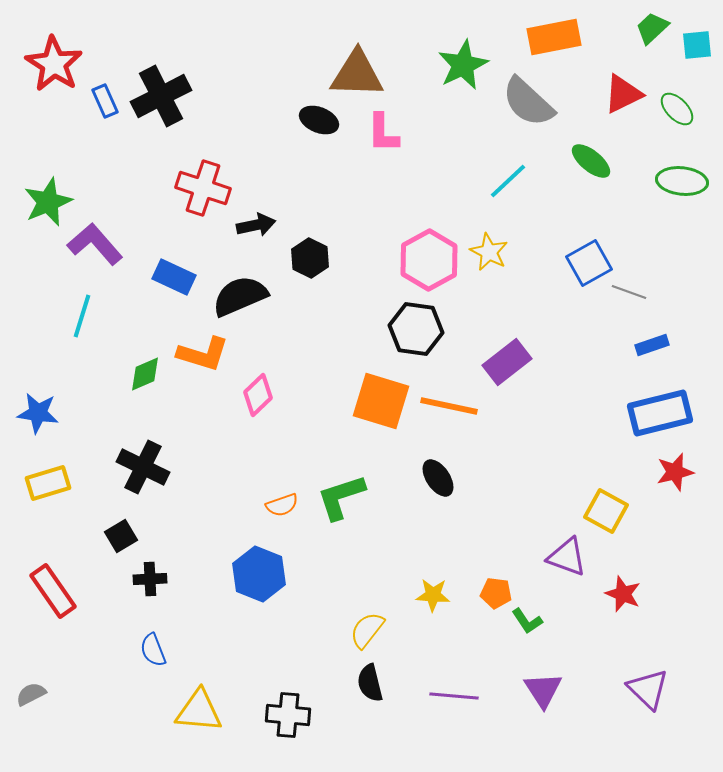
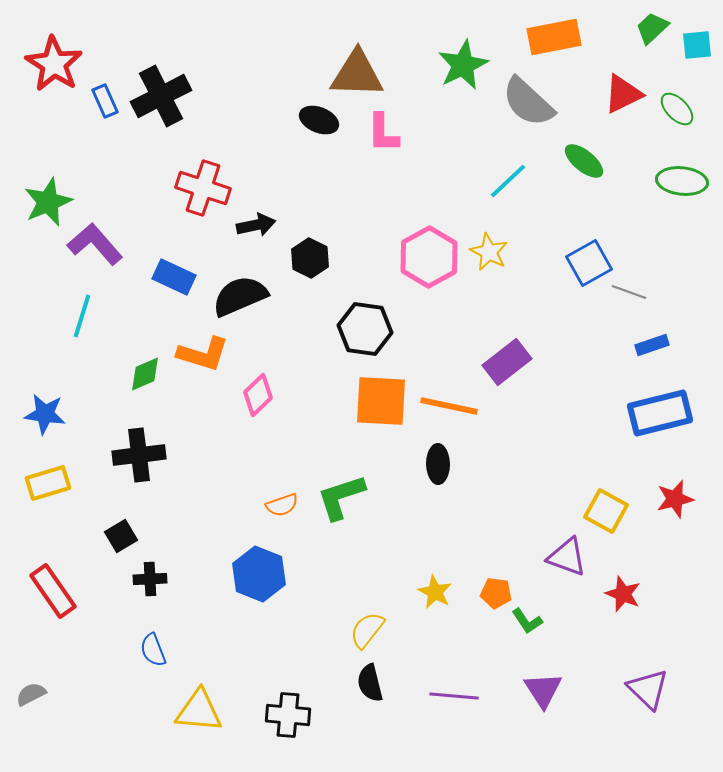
green ellipse at (591, 161): moved 7 px left
pink hexagon at (429, 260): moved 3 px up
black hexagon at (416, 329): moved 51 px left
orange square at (381, 401): rotated 14 degrees counterclockwise
blue star at (38, 413): moved 7 px right, 1 px down
black cross at (143, 467): moved 4 px left, 12 px up; rotated 33 degrees counterclockwise
red star at (675, 472): moved 27 px down
black ellipse at (438, 478): moved 14 px up; rotated 33 degrees clockwise
yellow star at (433, 595): moved 2 px right, 3 px up; rotated 24 degrees clockwise
